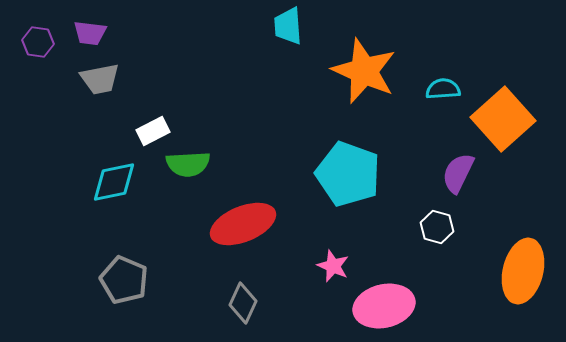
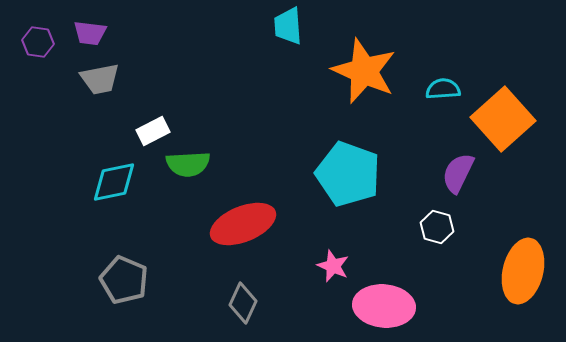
pink ellipse: rotated 18 degrees clockwise
